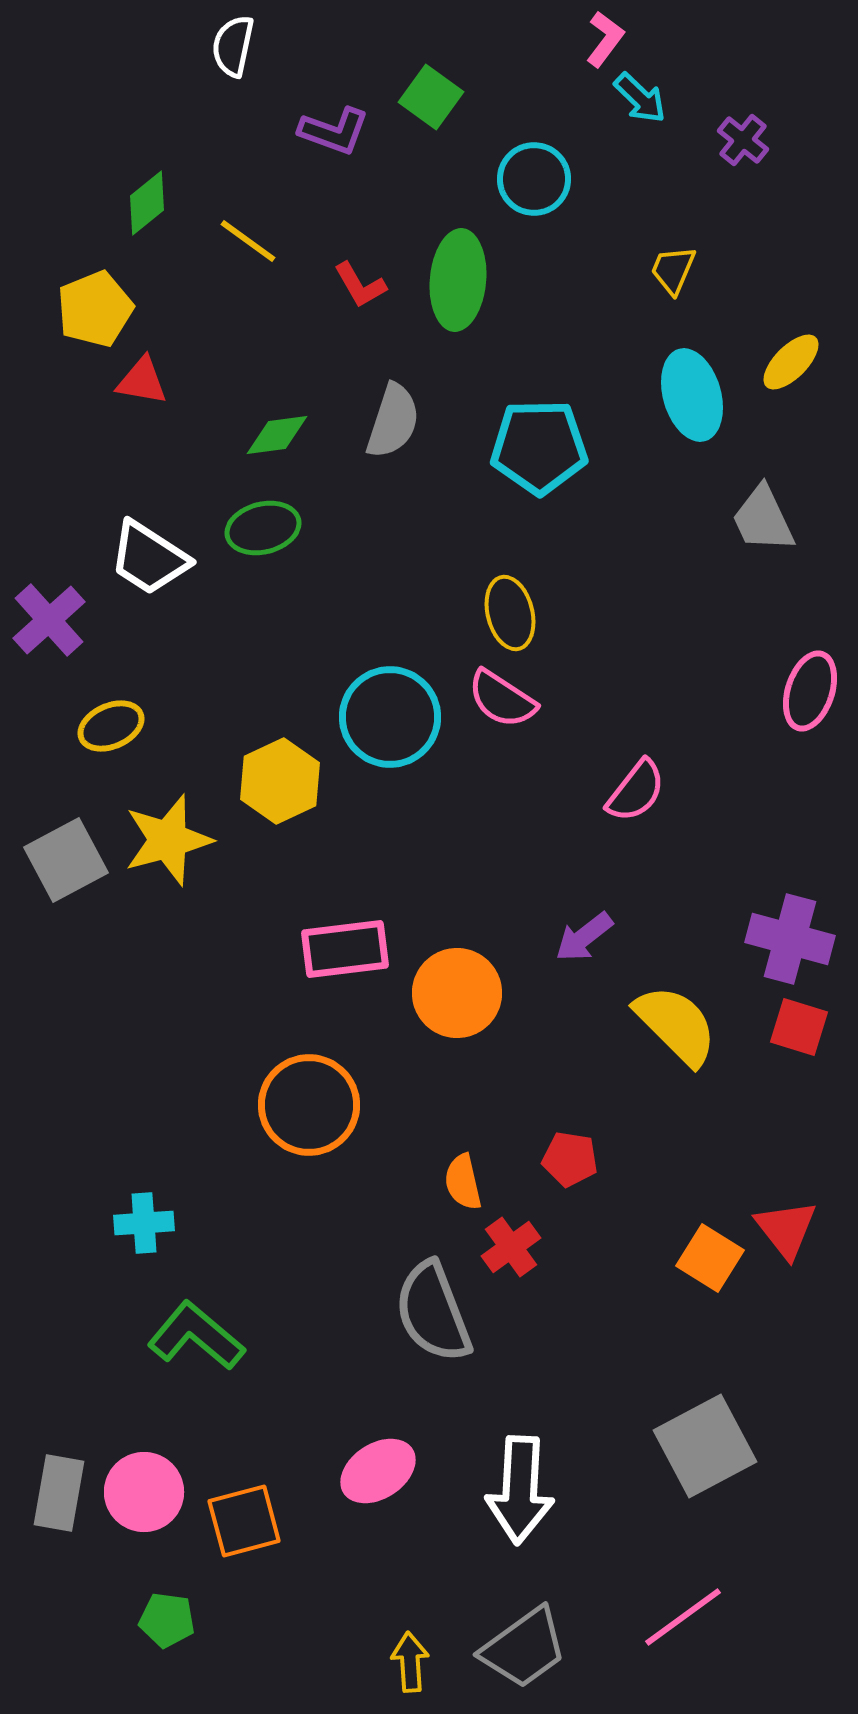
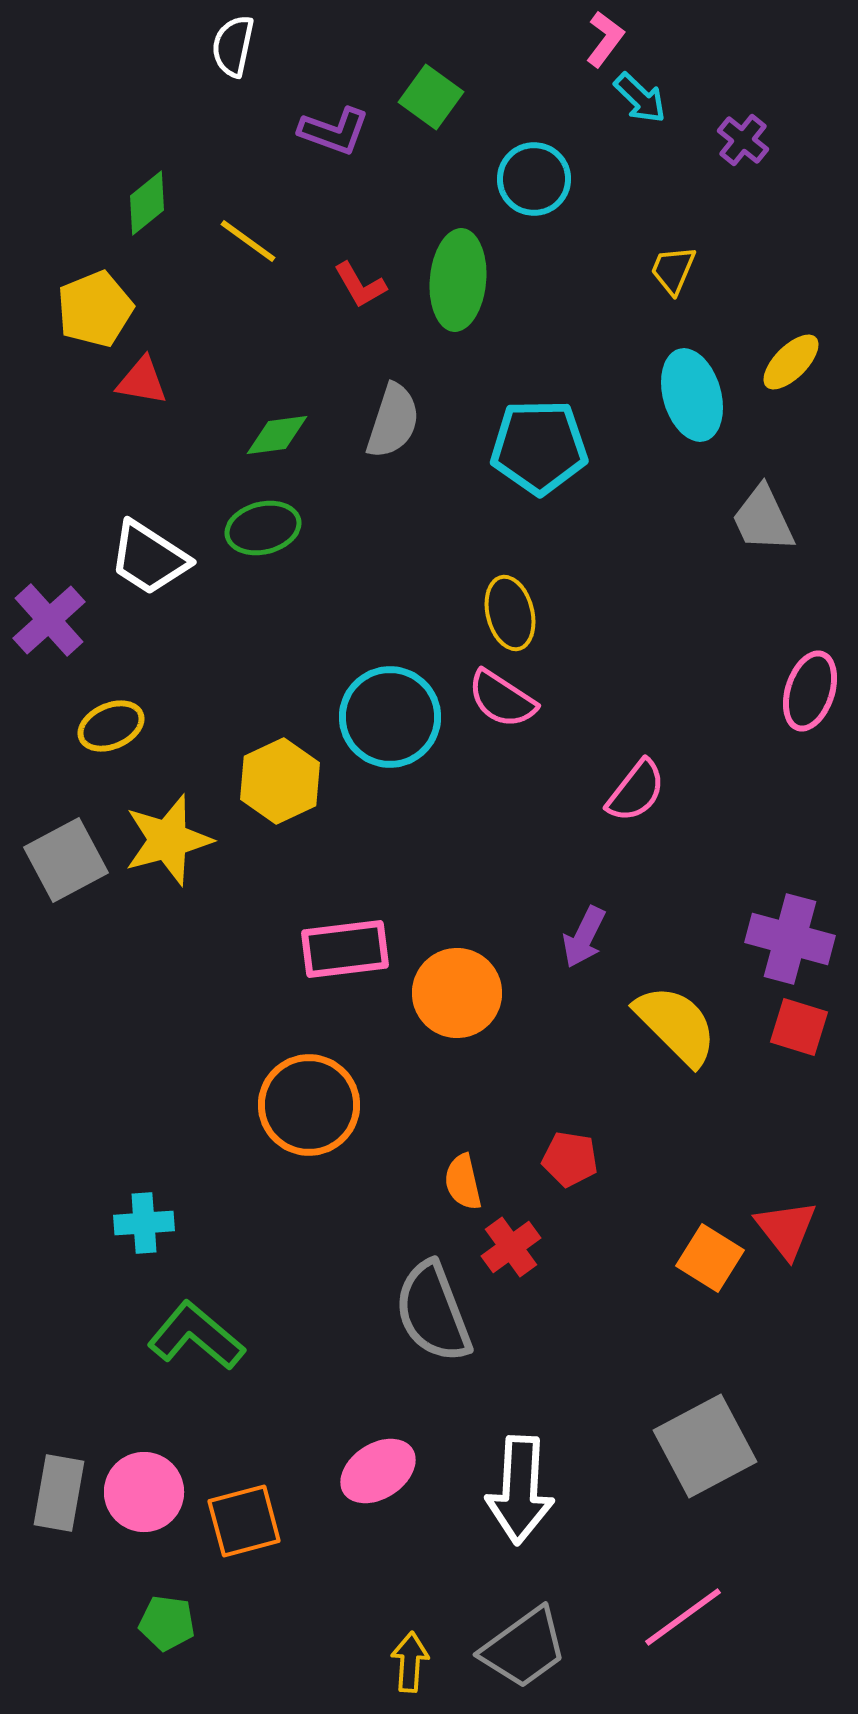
purple arrow at (584, 937): rotated 26 degrees counterclockwise
green pentagon at (167, 1620): moved 3 px down
yellow arrow at (410, 1662): rotated 8 degrees clockwise
